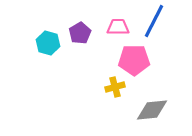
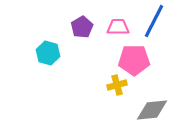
purple pentagon: moved 2 px right, 6 px up
cyan hexagon: moved 10 px down
yellow cross: moved 2 px right, 2 px up
